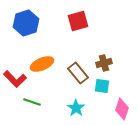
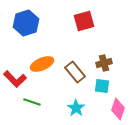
red square: moved 6 px right
brown rectangle: moved 3 px left, 1 px up
pink diamond: moved 4 px left
